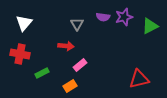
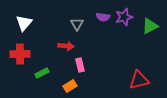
red cross: rotated 12 degrees counterclockwise
pink rectangle: rotated 64 degrees counterclockwise
red triangle: moved 1 px down
